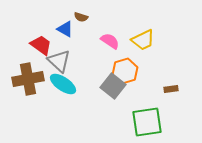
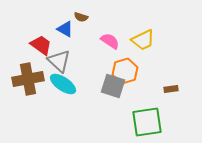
gray square: rotated 20 degrees counterclockwise
